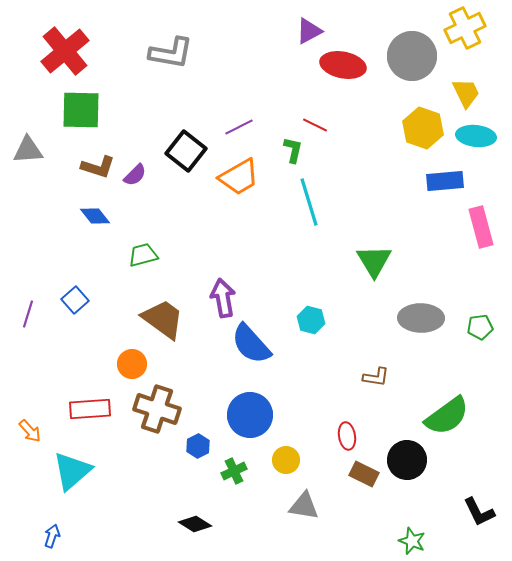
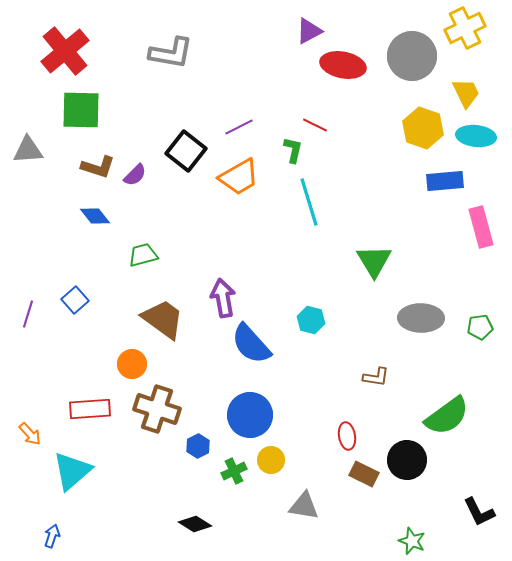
orange arrow at (30, 431): moved 3 px down
yellow circle at (286, 460): moved 15 px left
